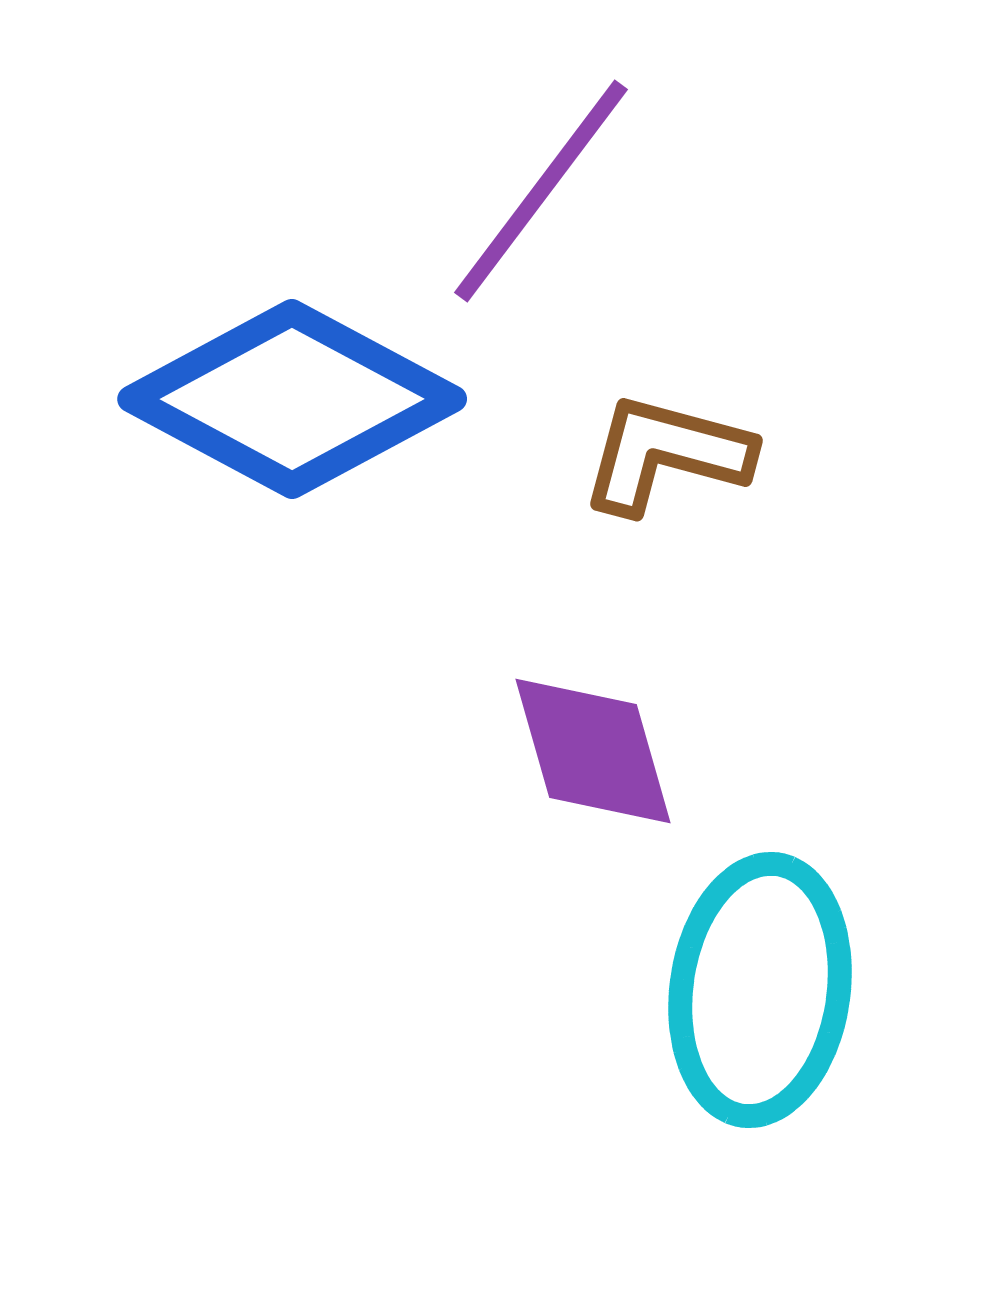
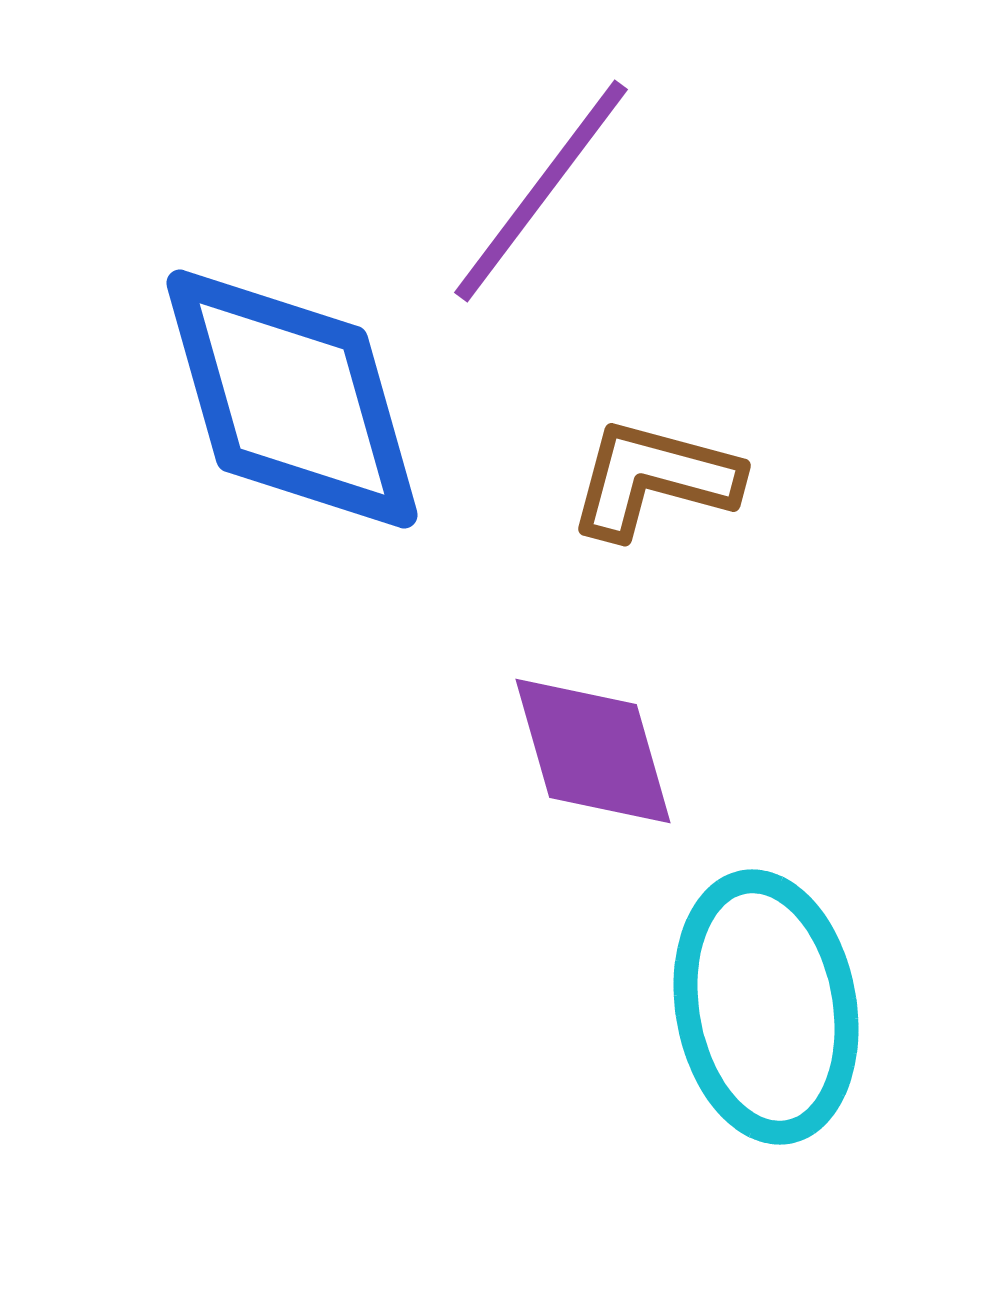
blue diamond: rotated 46 degrees clockwise
brown L-shape: moved 12 px left, 25 px down
cyan ellipse: moved 6 px right, 17 px down; rotated 18 degrees counterclockwise
